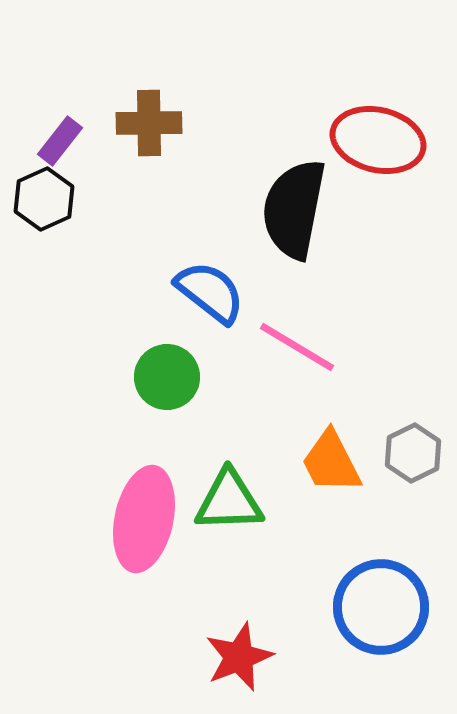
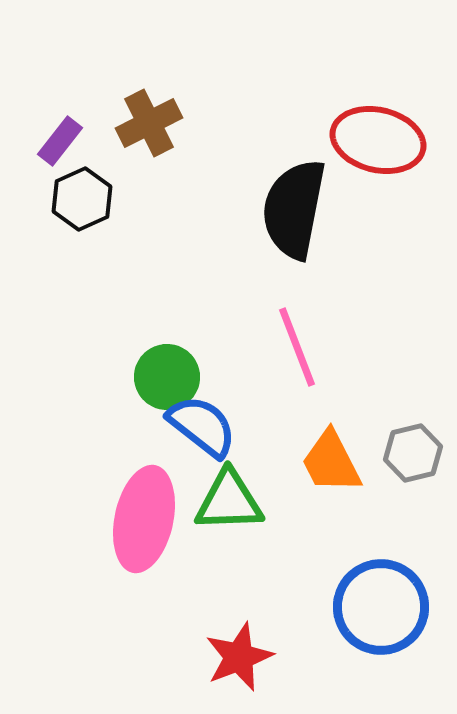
brown cross: rotated 26 degrees counterclockwise
black hexagon: moved 38 px right
blue semicircle: moved 8 px left, 134 px down
pink line: rotated 38 degrees clockwise
gray hexagon: rotated 12 degrees clockwise
